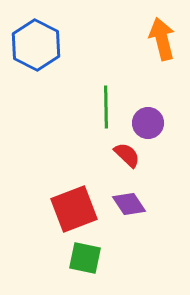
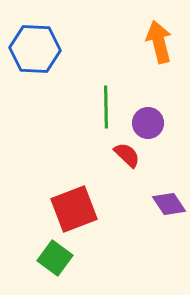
orange arrow: moved 3 px left, 3 px down
blue hexagon: moved 1 px left, 4 px down; rotated 24 degrees counterclockwise
purple diamond: moved 40 px right
green square: moved 30 px left; rotated 24 degrees clockwise
